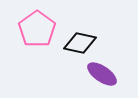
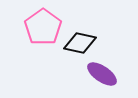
pink pentagon: moved 6 px right, 2 px up
